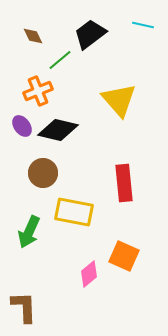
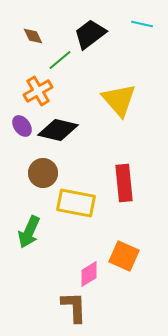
cyan line: moved 1 px left, 1 px up
orange cross: rotated 8 degrees counterclockwise
yellow rectangle: moved 2 px right, 9 px up
pink diamond: rotated 8 degrees clockwise
brown L-shape: moved 50 px right
